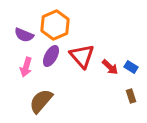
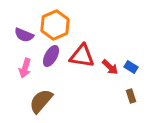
red triangle: rotated 40 degrees counterclockwise
pink arrow: moved 1 px left, 1 px down
